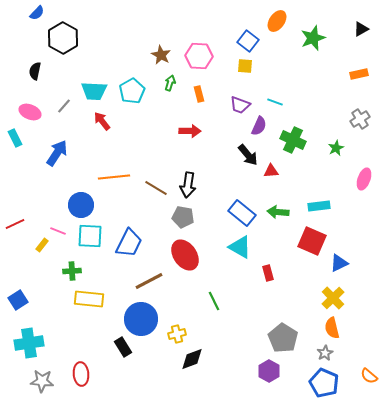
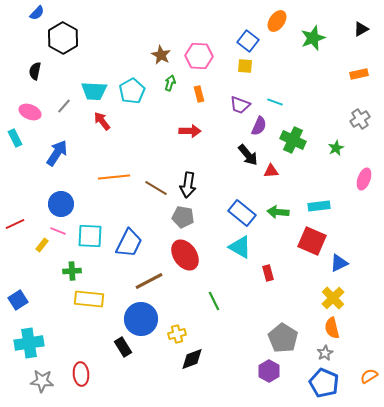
blue circle at (81, 205): moved 20 px left, 1 px up
orange semicircle at (369, 376): rotated 108 degrees clockwise
